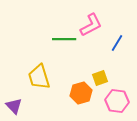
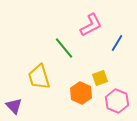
green line: moved 9 px down; rotated 50 degrees clockwise
orange hexagon: rotated 20 degrees counterclockwise
pink hexagon: rotated 15 degrees clockwise
